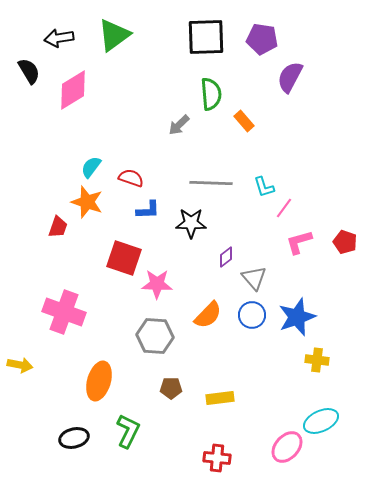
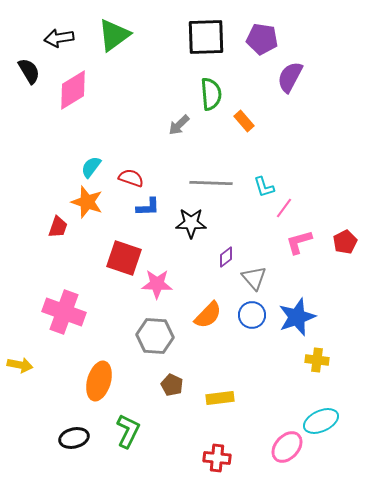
blue L-shape: moved 3 px up
red pentagon: rotated 25 degrees clockwise
brown pentagon: moved 1 px right, 3 px up; rotated 25 degrees clockwise
